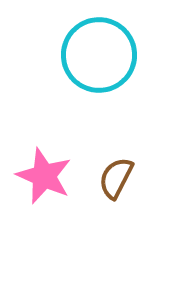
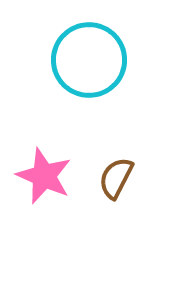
cyan circle: moved 10 px left, 5 px down
